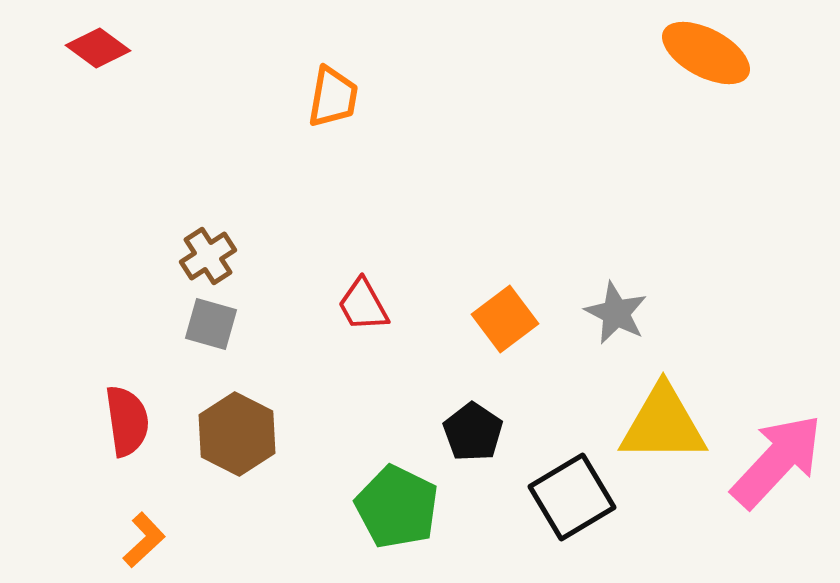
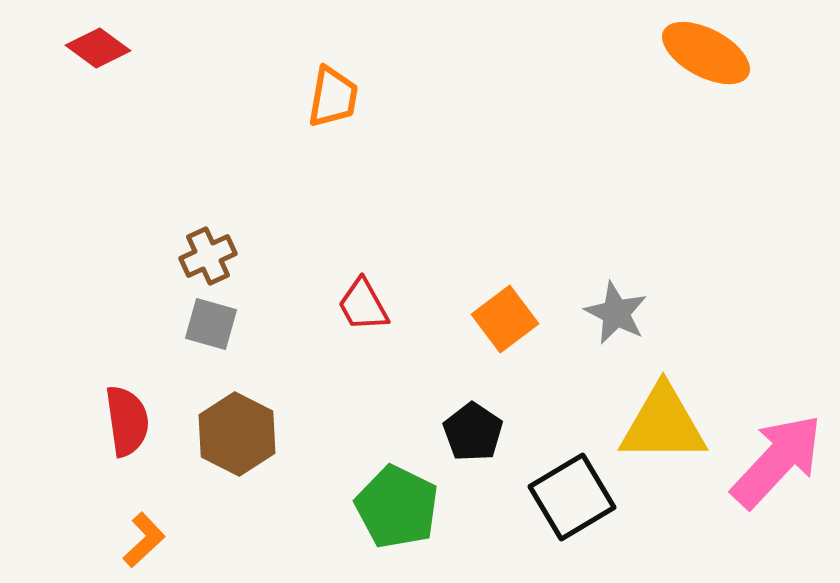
brown cross: rotated 8 degrees clockwise
